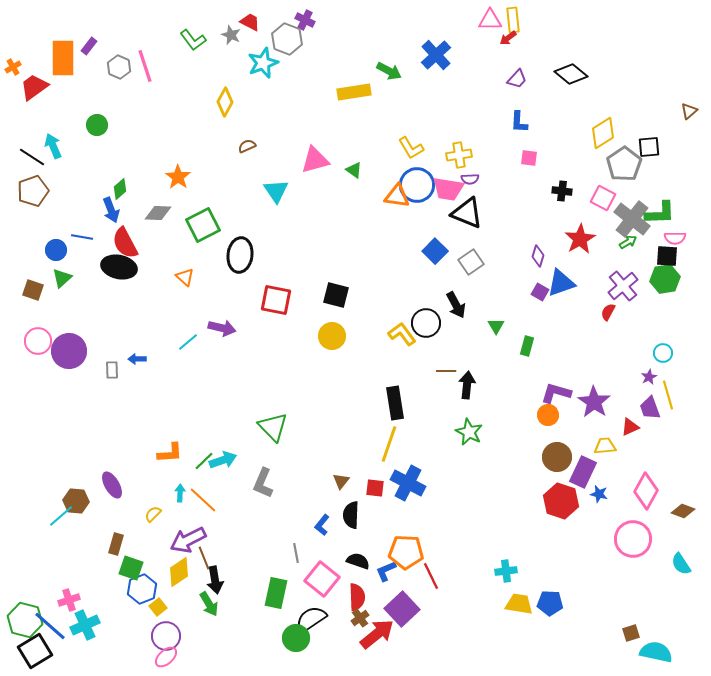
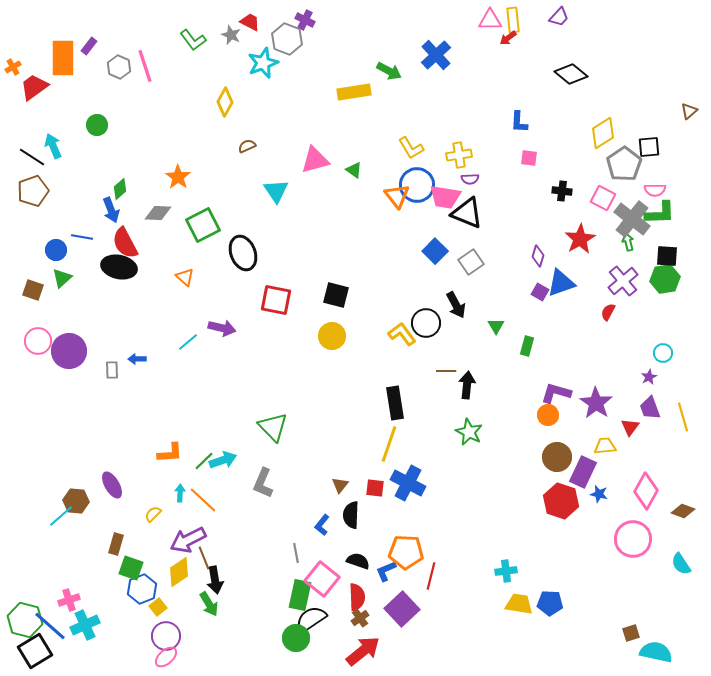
purple trapezoid at (517, 79): moved 42 px right, 62 px up
pink trapezoid at (448, 189): moved 3 px left, 8 px down
orange triangle at (397, 196): rotated 44 degrees clockwise
pink semicircle at (675, 238): moved 20 px left, 48 px up
green arrow at (628, 242): rotated 72 degrees counterclockwise
black ellipse at (240, 255): moved 3 px right, 2 px up; rotated 28 degrees counterclockwise
purple cross at (623, 286): moved 5 px up
yellow line at (668, 395): moved 15 px right, 22 px down
purple star at (594, 402): moved 2 px right, 1 px down
red triangle at (630, 427): rotated 30 degrees counterclockwise
brown triangle at (341, 481): moved 1 px left, 4 px down
red line at (431, 576): rotated 40 degrees clockwise
green rectangle at (276, 593): moved 24 px right, 2 px down
red arrow at (377, 634): moved 14 px left, 17 px down
